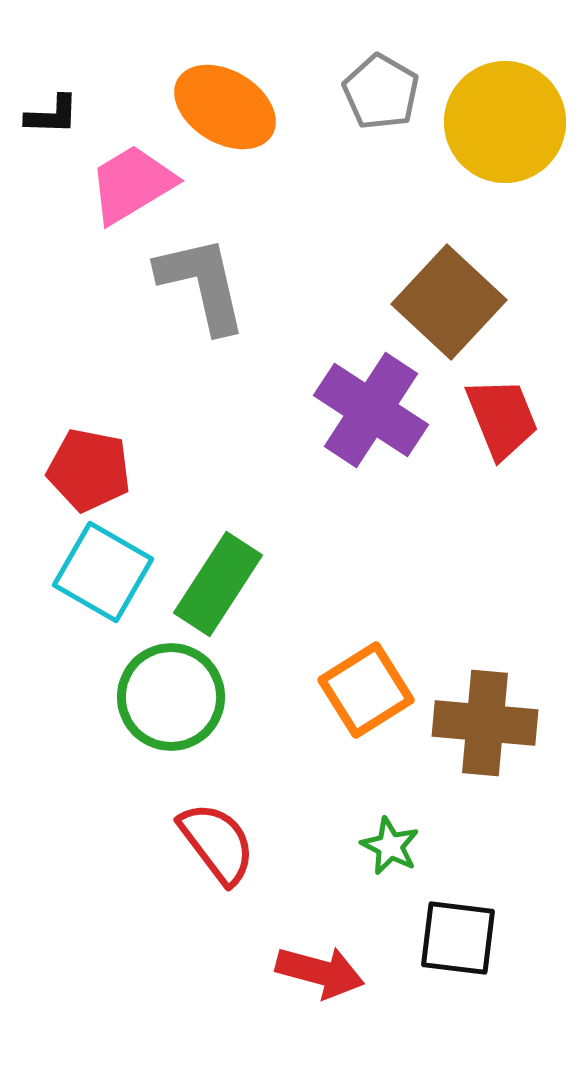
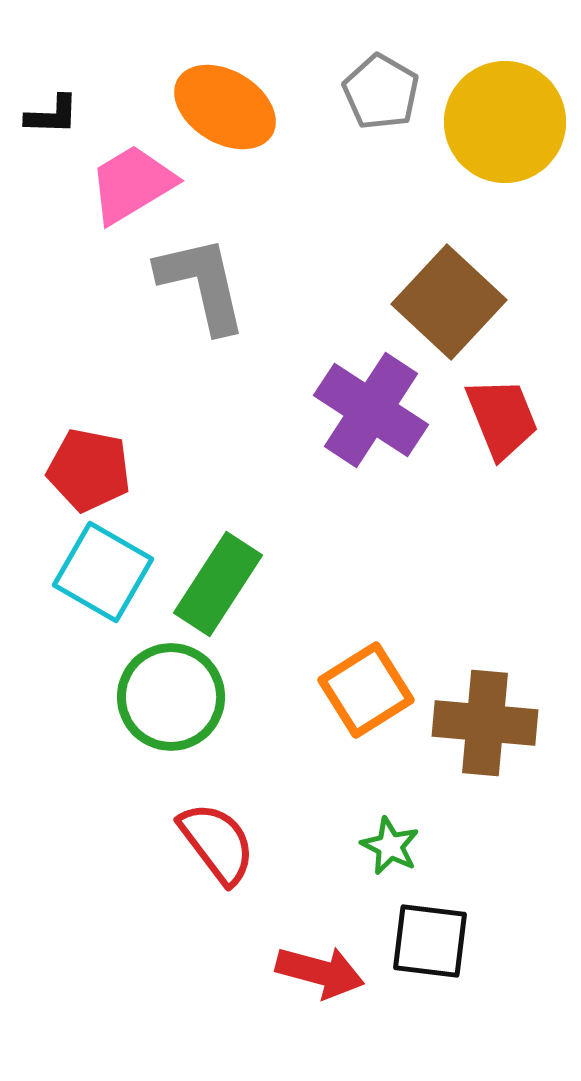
black square: moved 28 px left, 3 px down
